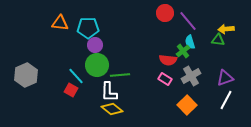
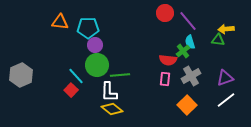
orange triangle: moved 1 px up
gray hexagon: moved 5 px left
pink rectangle: rotated 64 degrees clockwise
red square: rotated 16 degrees clockwise
white line: rotated 24 degrees clockwise
